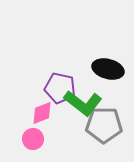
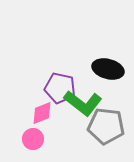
gray pentagon: moved 2 px right, 1 px down; rotated 6 degrees clockwise
